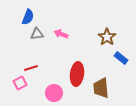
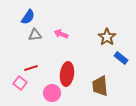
blue semicircle: rotated 14 degrees clockwise
gray triangle: moved 2 px left, 1 px down
red ellipse: moved 10 px left
pink square: rotated 24 degrees counterclockwise
brown trapezoid: moved 1 px left, 2 px up
pink circle: moved 2 px left
